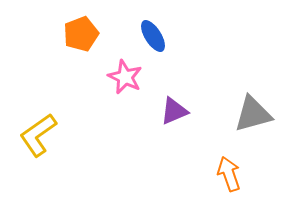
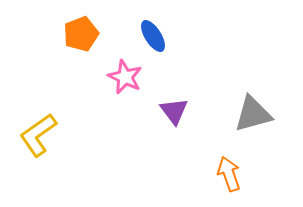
purple triangle: rotated 44 degrees counterclockwise
